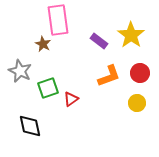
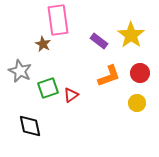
red triangle: moved 4 px up
